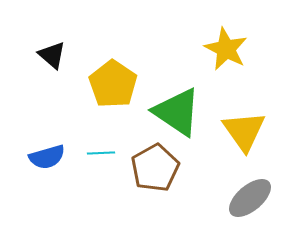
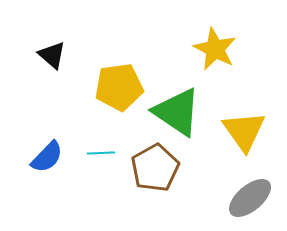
yellow star: moved 11 px left
yellow pentagon: moved 6 px right, 3 px down; rotated 30 degrees clockwise
blue semicircle: rotated 30 degrees counterclockwise
